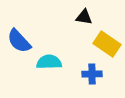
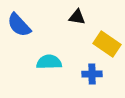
black triangle: moved 7 px left
blue semicircle: moved 16 px up
